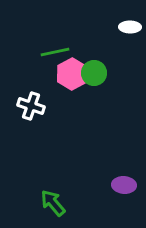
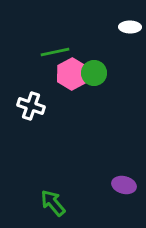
purple ellipse: rotated 10 degrees clockwise
